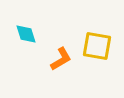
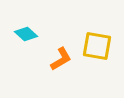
cyan diamond: rotated 30 degrees counterclockwise
